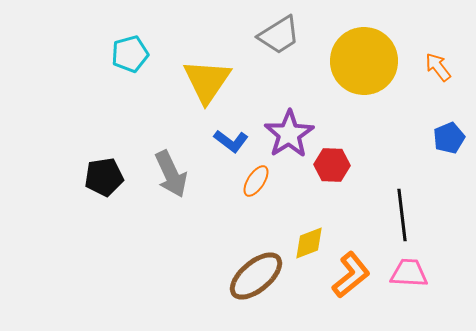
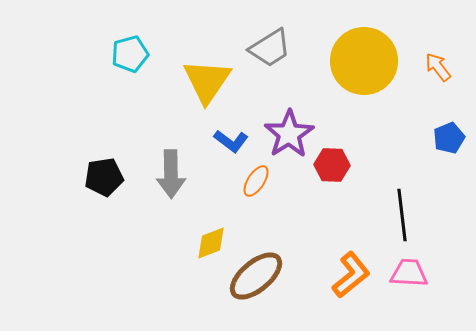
gray trapezoid: moved 9 px left, 13 px down
gray arrow: rotated 24 degrees clockwise
yellow diamond: moved 98 px left
